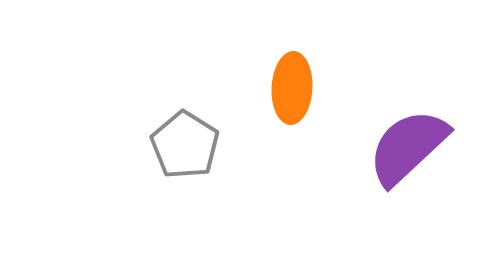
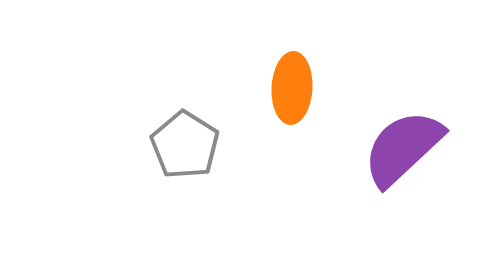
purple semicircle: moved 5 px left, 1 px down
